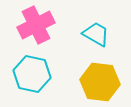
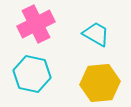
pink cross: moved 1 px up
yellow hexagon: moved 1 px down; rotated 12 degrees counterclockwise
